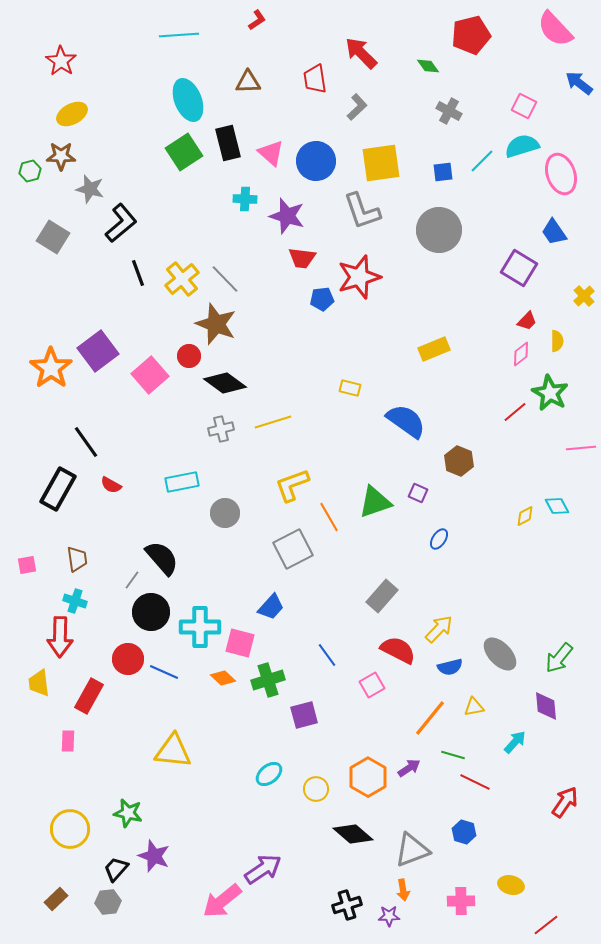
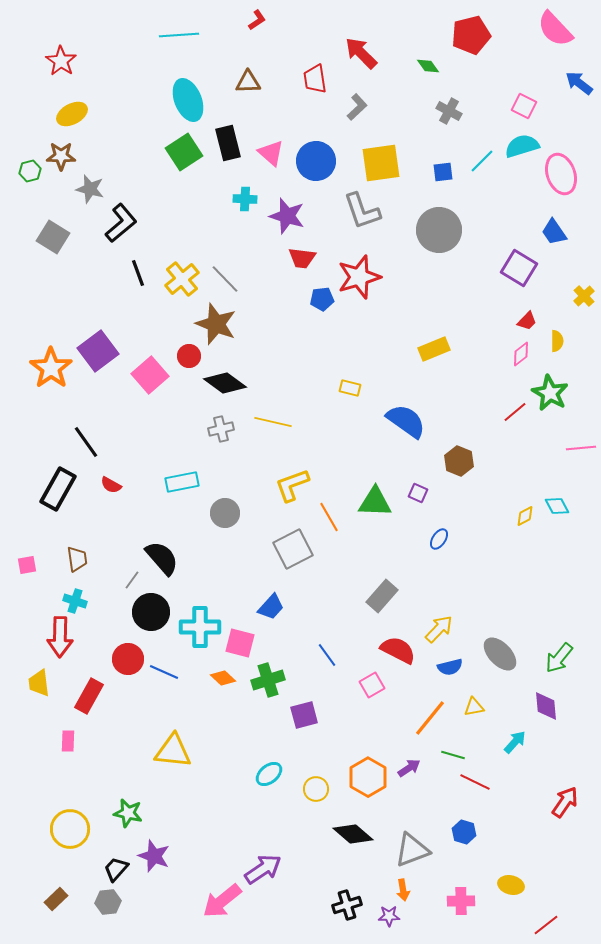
yellow line at (273, 422): rotated 30 degrees clockwise
green triangle at (375, 502): rotated 21 degrees clockwise
